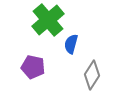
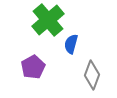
purple pentagon: rotated 30 degrees clockwise
gray diamond: rotated 12 degrees counterclockwise
